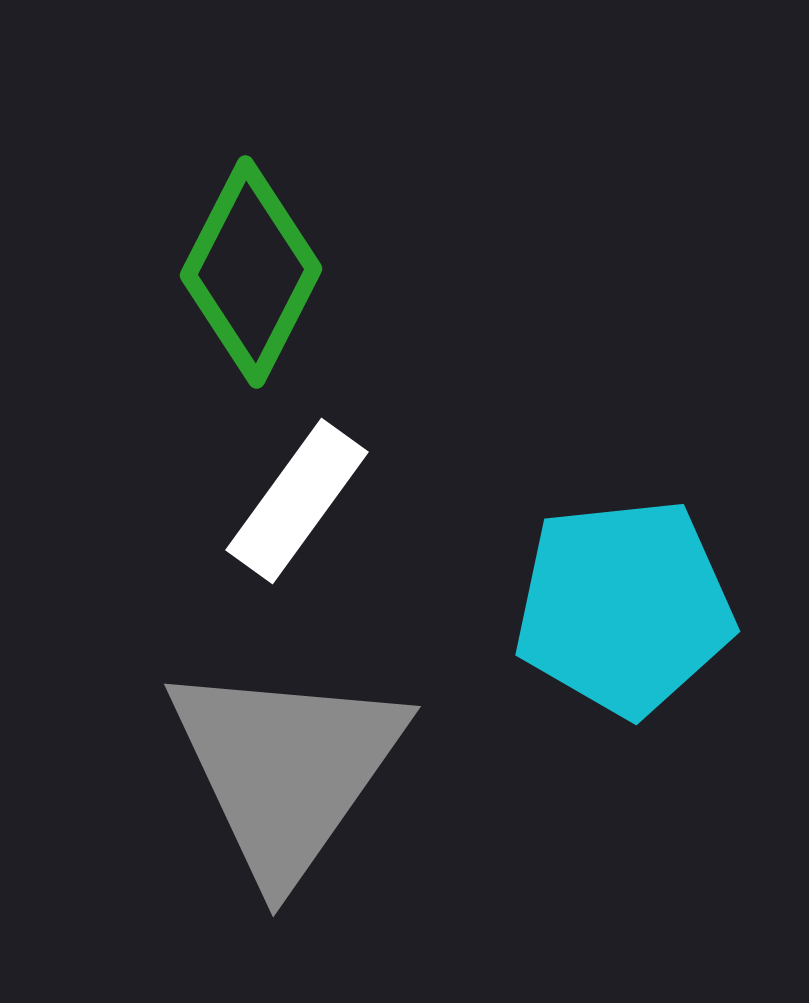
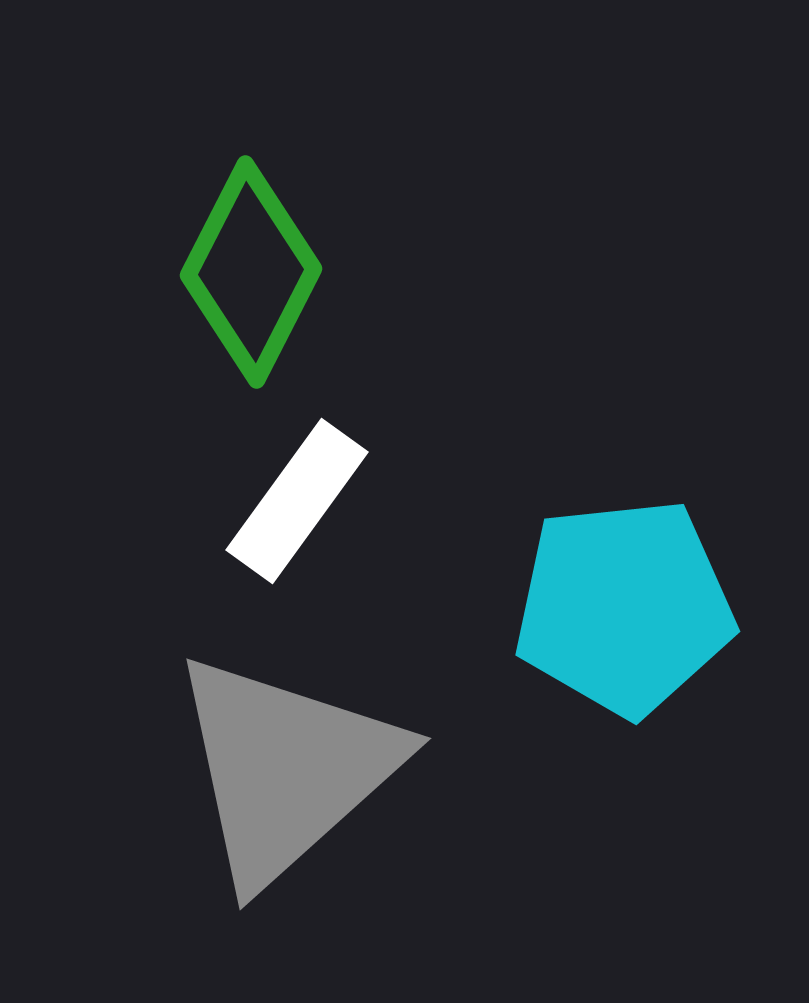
gray triangle: rotated 13 degrees clockwise
